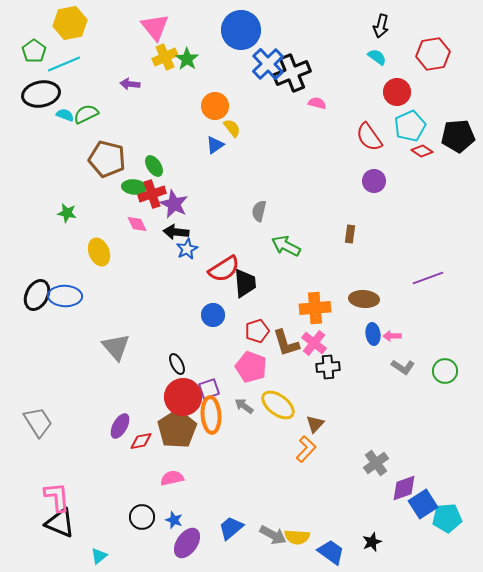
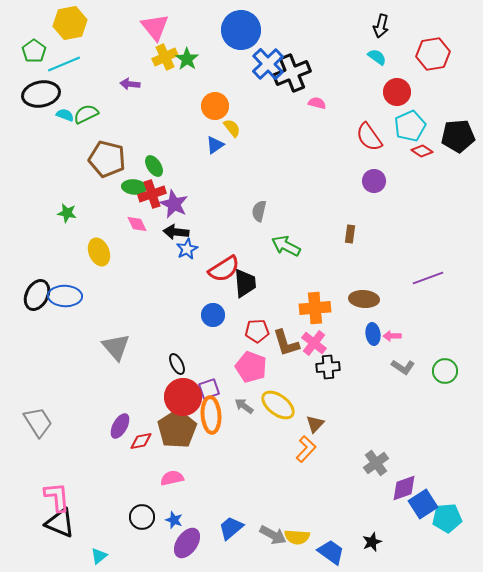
red pentagon at (257, 331): rotated 15 degrees clockwise
